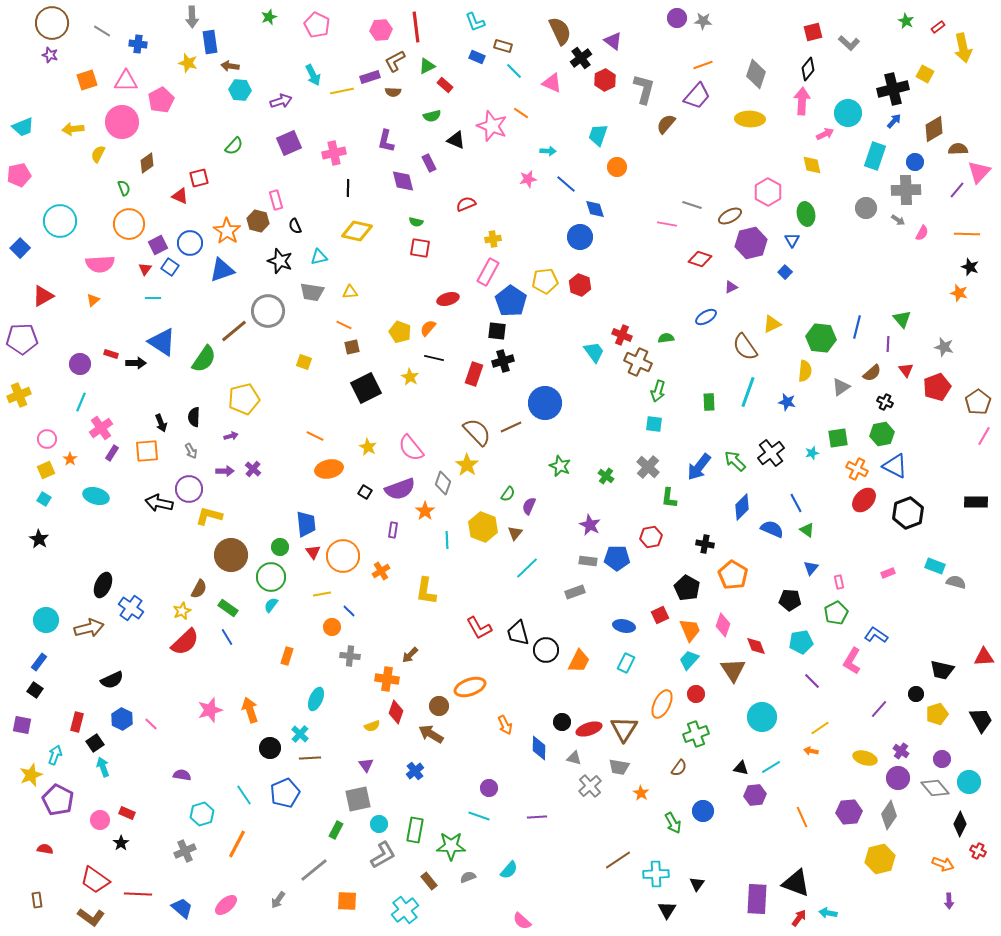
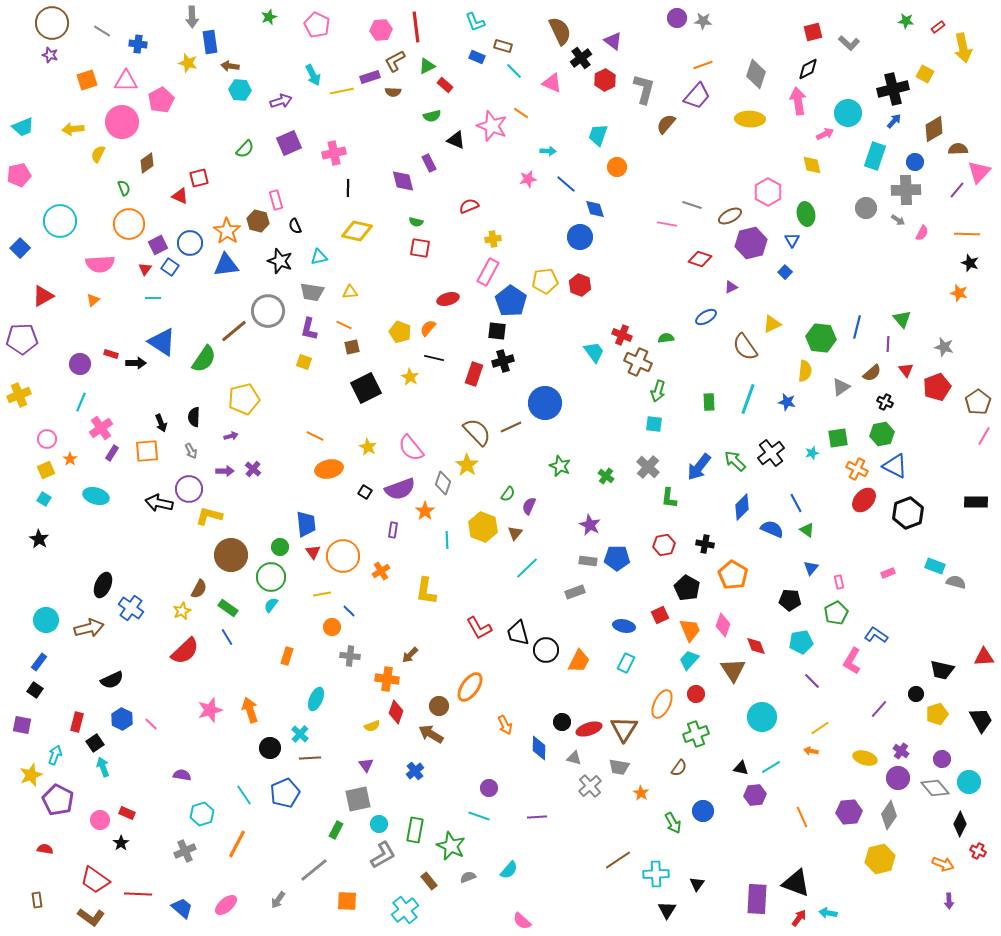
green star at (906, 21): rotated 21 degrees counterclockwise
black diamond at (808, 69): rotated 25 degrees clockwise
pink arrow at (802, 101): moved 4 px left; rotated 12 degrees counterclockwise
purple L-shape at (386, 141): moved 77 px left, 188 px down
green semicircle at (234, 146): moved 11 px right, 3 px down
red semicircle at (466, 204): moved 3 px right, 2 px down
black star at (970, 267): moved 4 px up
blue triangle at (222, 270): moved 4 px right, 5 px up; rotated 12 degrees clockwise
cyan line at (748, 392): moved 7 px down
red hexagon at (651, 537): moved 13 px right, 8 px down
red semicircle at (185, 642): moved 9 px down
orange ellipse at (470, 687): rotated 36 degrees counterclockwise
green star at (451, 846): rotated 24 degrees clockwise
